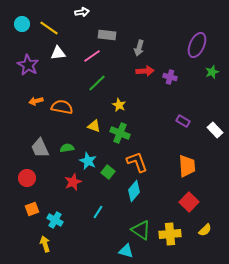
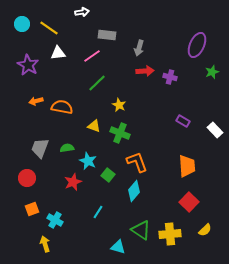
gray trapezoid: rotated 45 degrees clockwise
green square: moved 3 px down
cyan triangle: moved 8 px left, 4 px up
